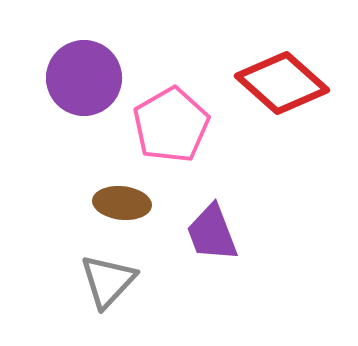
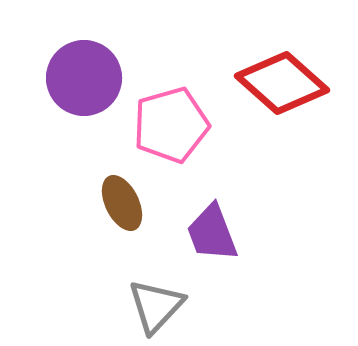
pink pentagon: rotated 14 degrees clockwise
brown ellipse: rotated 58 degrees clockwise
gray triangle: moved 48 px right, 25 px down
